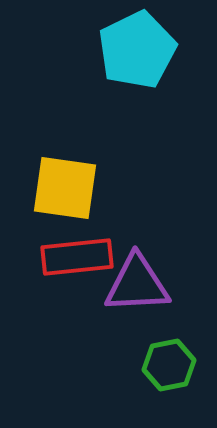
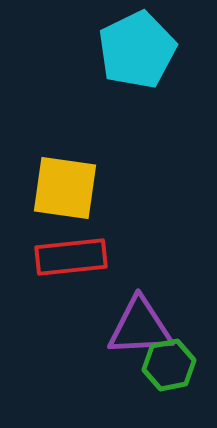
red rectangle: moved 6 px left
purple triangle: moved 3 px right, 43 px down
